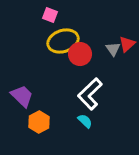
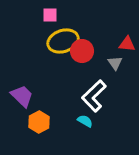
pink square: rotated 21 degrees counterclockwise
red triangle: rotated 48 degrees clockwise
gray triangle: moved 2 px right, 14 px down
red circle: moved 2 px right, 3 px up
white L-shape: moved 4 px right, 2 px down
cyan semicircle: rotated 14 degrees counterclockwise
